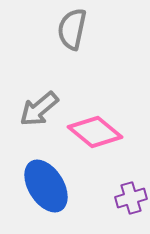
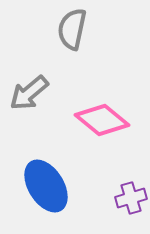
gray arrow: moved 10 px left, 16 px up
pink diamond: moved 7 px right, 12 px up
